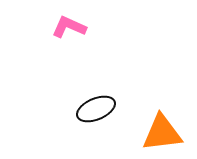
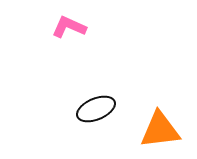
orange triangle: moved 2 px left, 3 px up
